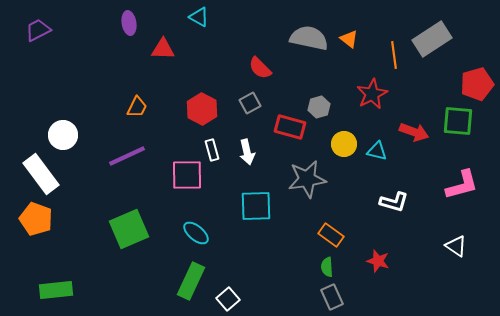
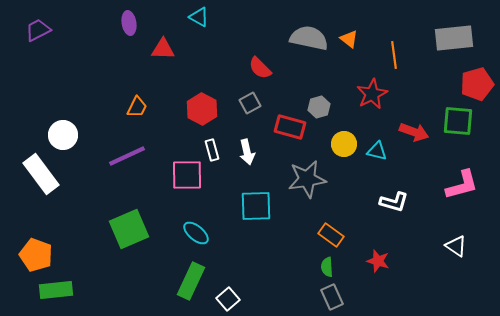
gray rectangle at (432, 39): moved 22 px right, 1 px up; rotated 27 degrees clockwise
orange pentagon at (36, 219): moved 36 px down
